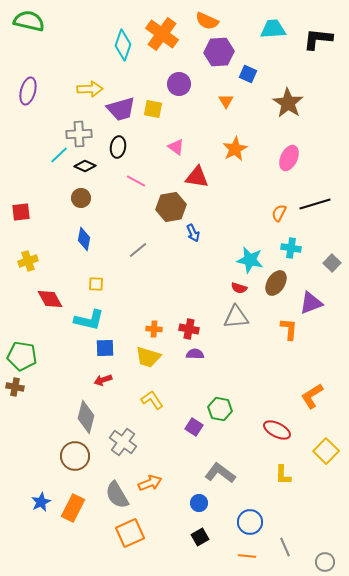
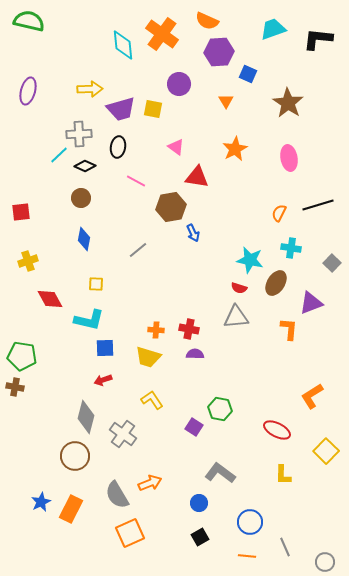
cyan trapezoid at (273, 29): rotated 16 degrees counterclockwise
cyan diamond at (123, 45): rotated 24 degrees counterclockwise
pink ellipse at (289, 158): rotated 35 degrees counterclockwise
black line at (315, 204): moved 3 px right, 1 px down
orange cross at (154, 329): moved 2 px right, 1 px down
gray cross at (123, 442): moved 8 px up
orange rectangle at (73, 508): moved 2 px left, 1 px down
